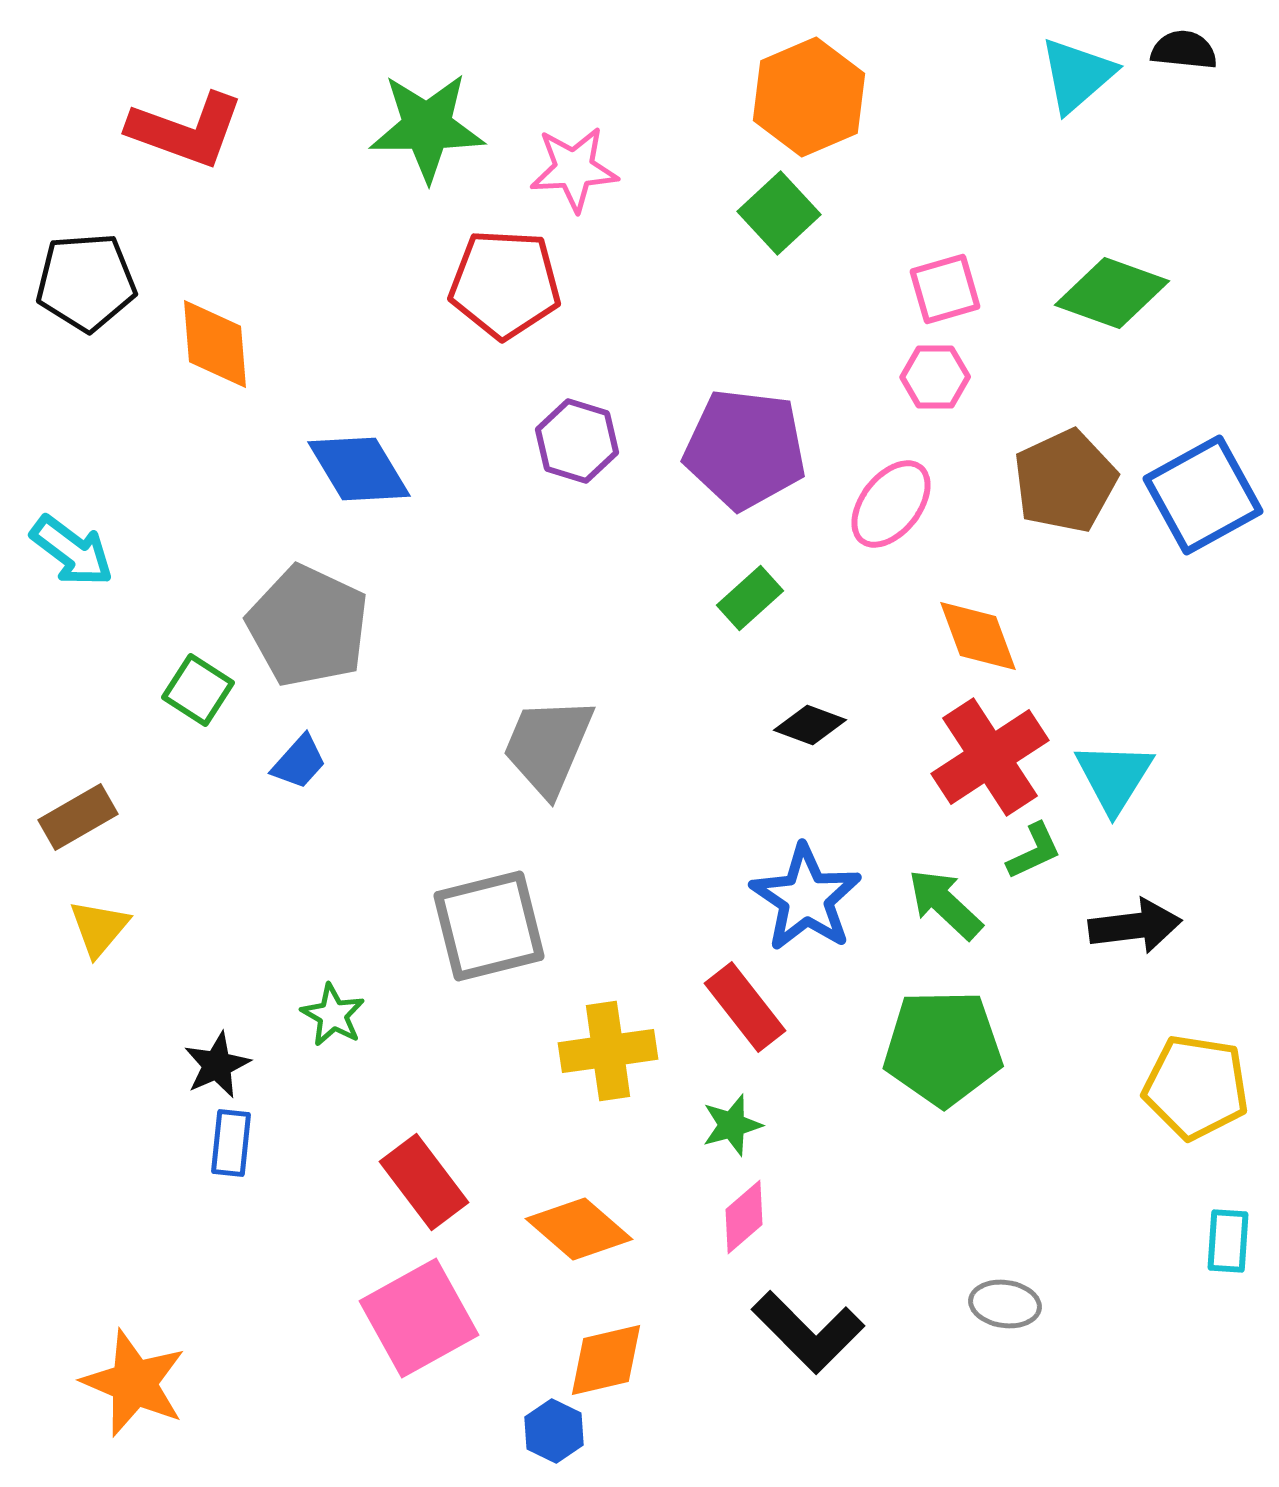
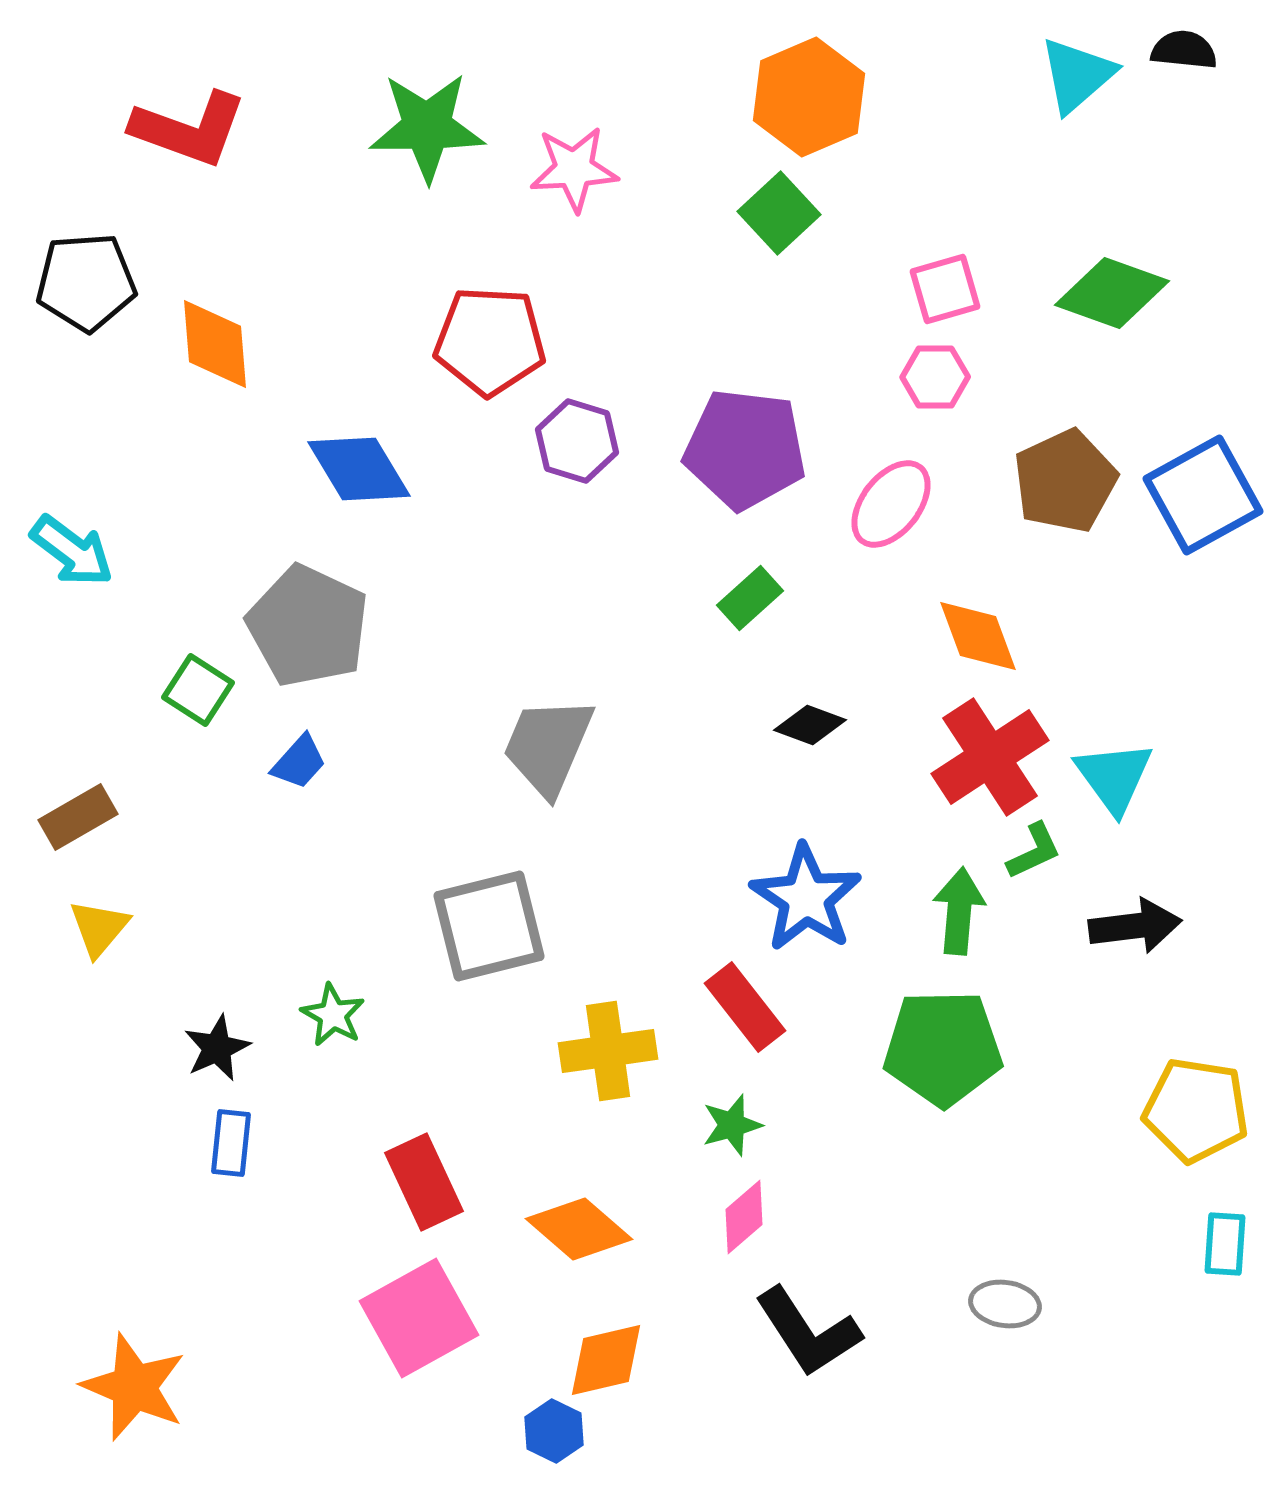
red L-shape at (186, 130): moved 3 px right, 1 px up
red pentagon at (505, 284): moved 15 px left, 57 px down
cyan triangle at (1114, 777): rotated 8 degrees counterclockwise
green arrow at (945, 904): moved 14 px right, 7 px down; rotated 52 degrees clockwise
black star at (217, 1065): moved 17 px up
yellow pentagon at (1196, 1087): moved 23 px down
red rectangle at (424, 1182): rotated 12 degrees clockwise
cyan rectangle at (1228, 1241): moved 3 px left, 3 px down
black L-shape at (808, 1332): rotated 12 degrees clockwise
orange star at (134, 1383): moved 4 px down
